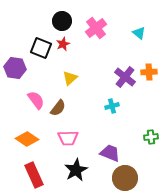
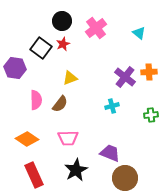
black square: rotated 15 degrees clockwise
yellow triangle: rotated 21 degrees clockwise
pink semicircle: rotated 36 degrees clockwise
brown semicircle: moved 2 px right, 4 px up
green cross: moved 22 px up
